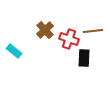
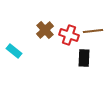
red cross: moved 4 px up
